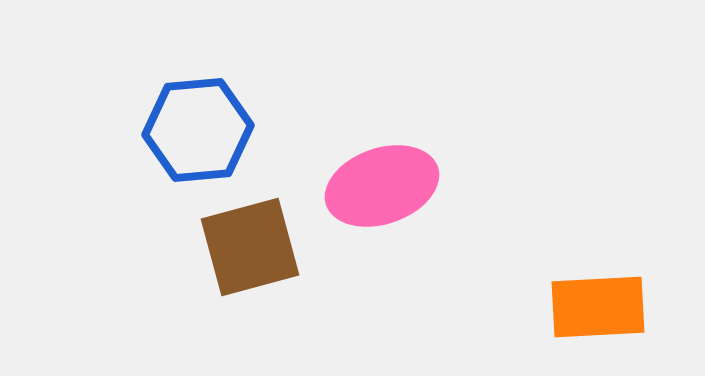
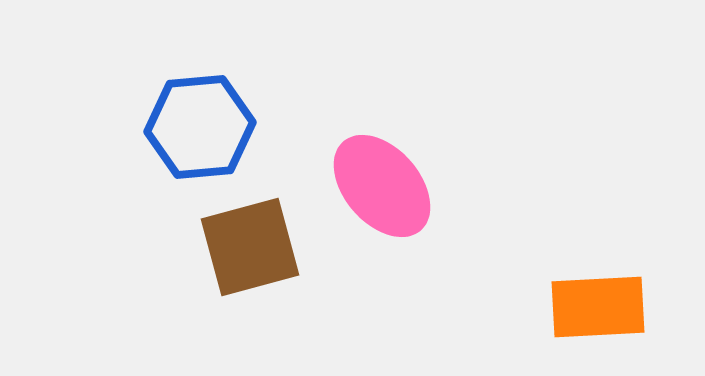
blue hexagon: moved 2 px right, 3 px up
pink ellipse: rotated 68 degrees clockwise
